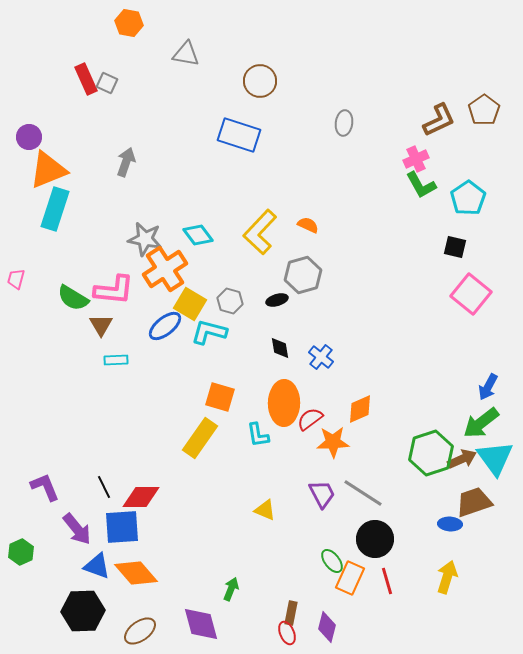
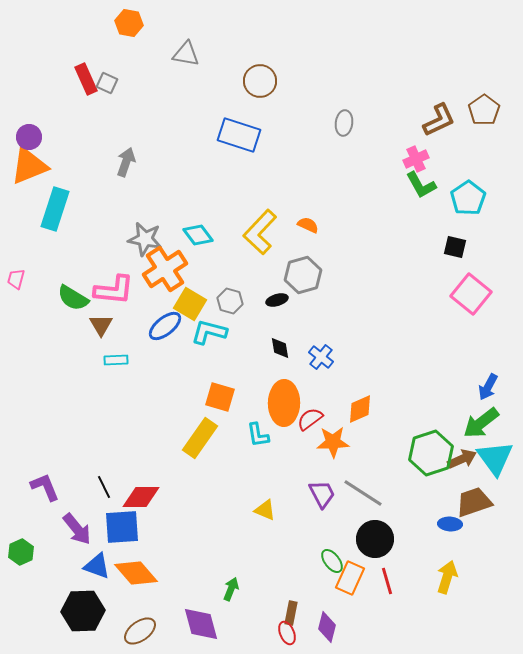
orange triangle at (48, 170): moved 19 px left, 4 px up
